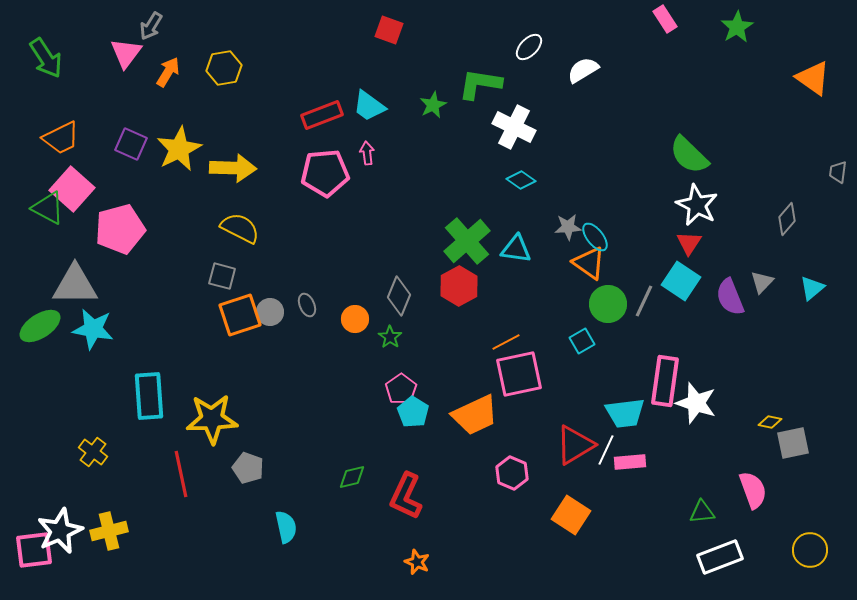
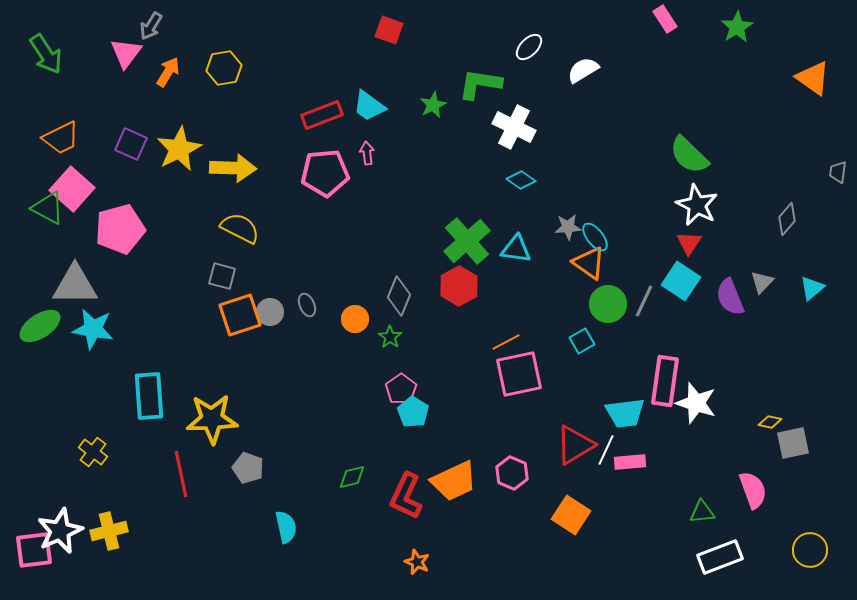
green arrow at (46, 58): moved 4 px up
orange trapezoid at (475, 415): moved 21 px left, 66 px down
